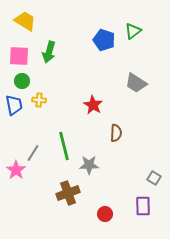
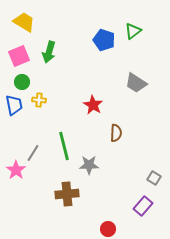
yellow trapezoid: moved 1 px left, 1 px down
pink square: rotated 25 degrees counterclockwise
green circle: moved 1 px down
brown cross: moved 1 px left, 1 px down; rotated 15 degrees clockwise
purple rectangle: rotated 42 degrees clockwise
red circle: moved 3 px right, 15 px down
